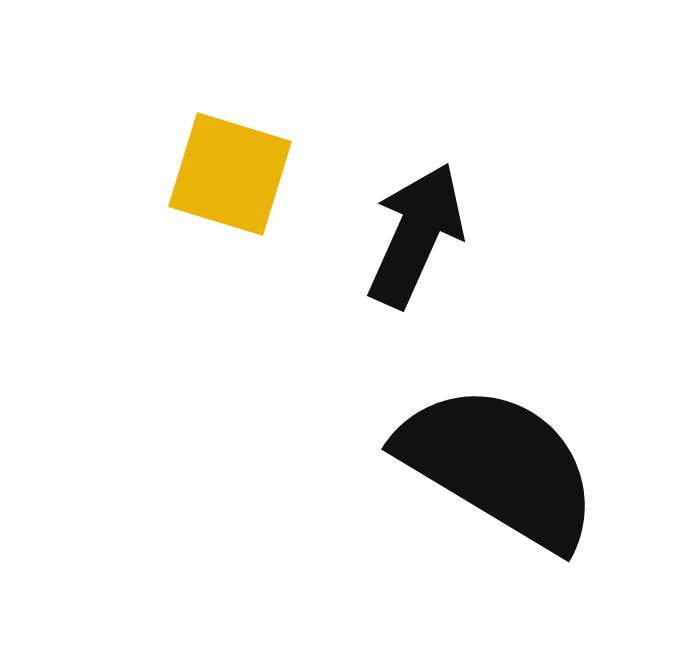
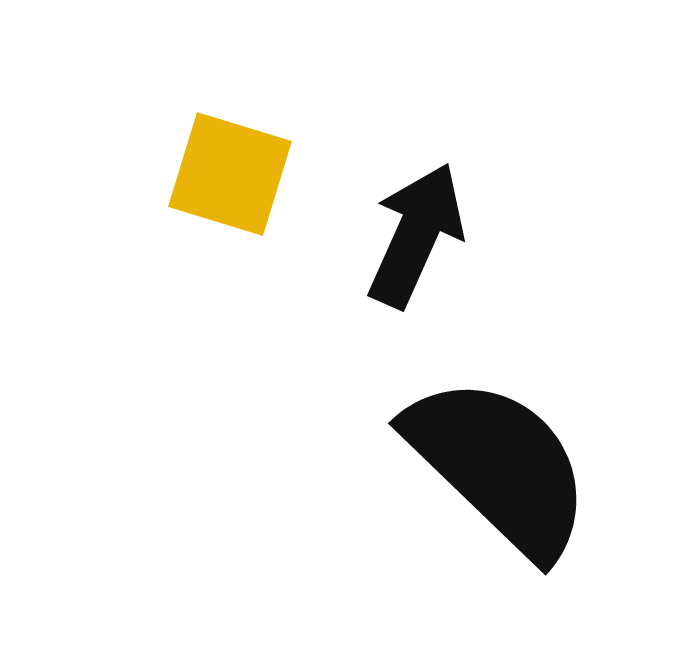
black semicircle: rotated 13 degrees clockwise
